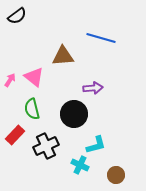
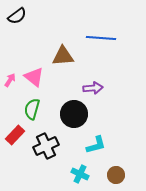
blue line: rotated 12 degrees counterclockwise
green semicircle: rotated 30 degrees clockwise
cyan cross: moved 9 px down
